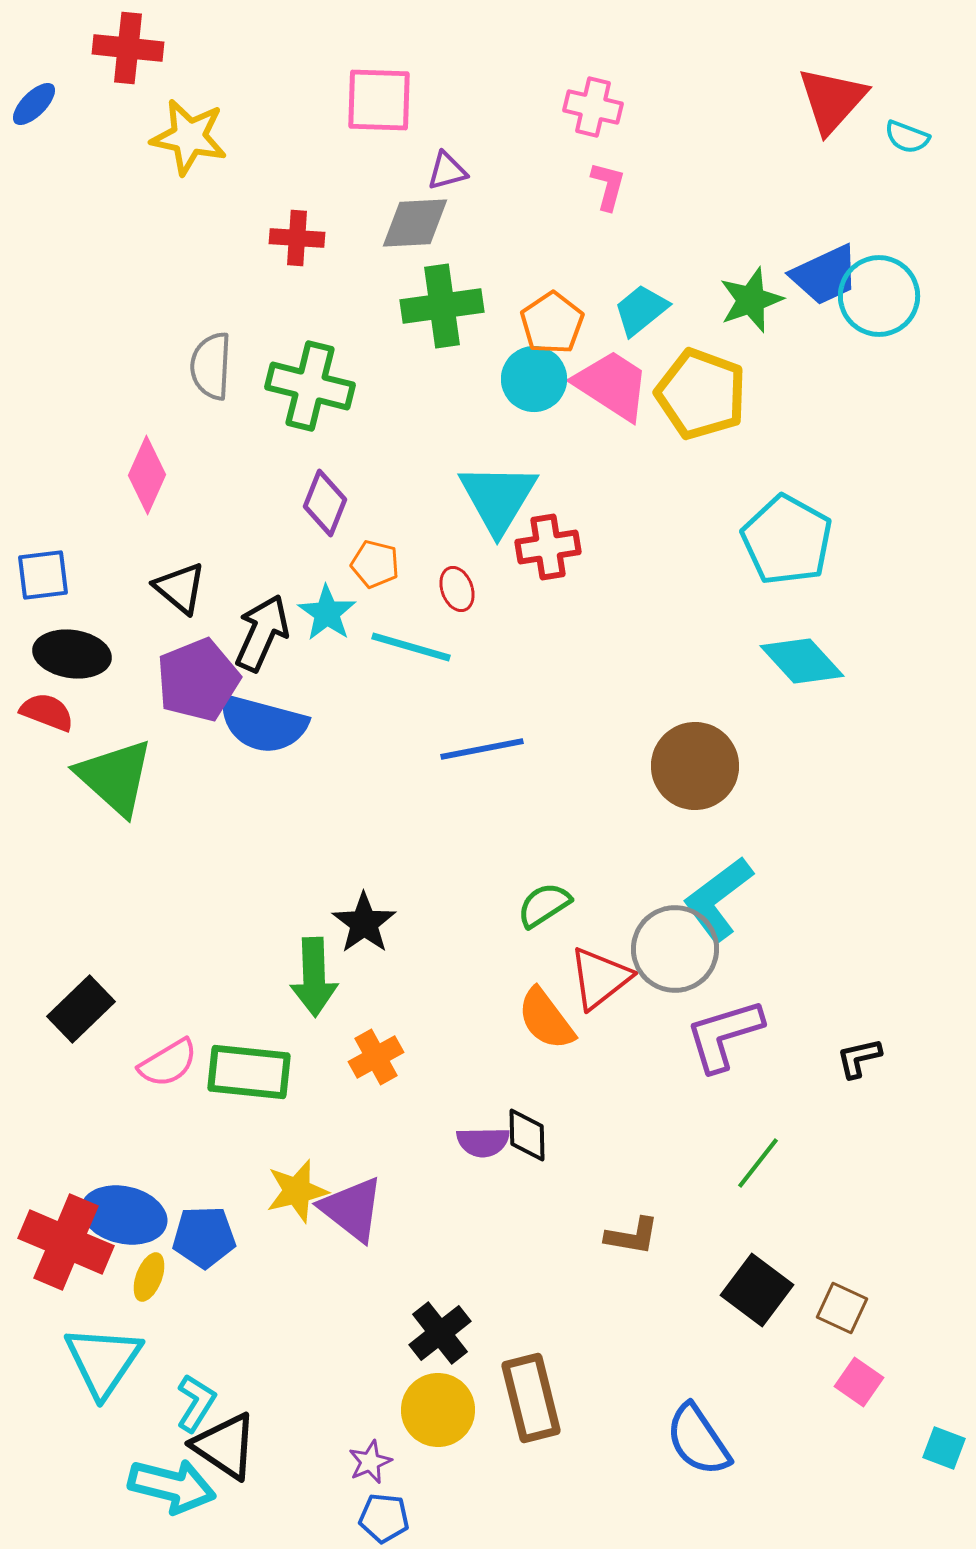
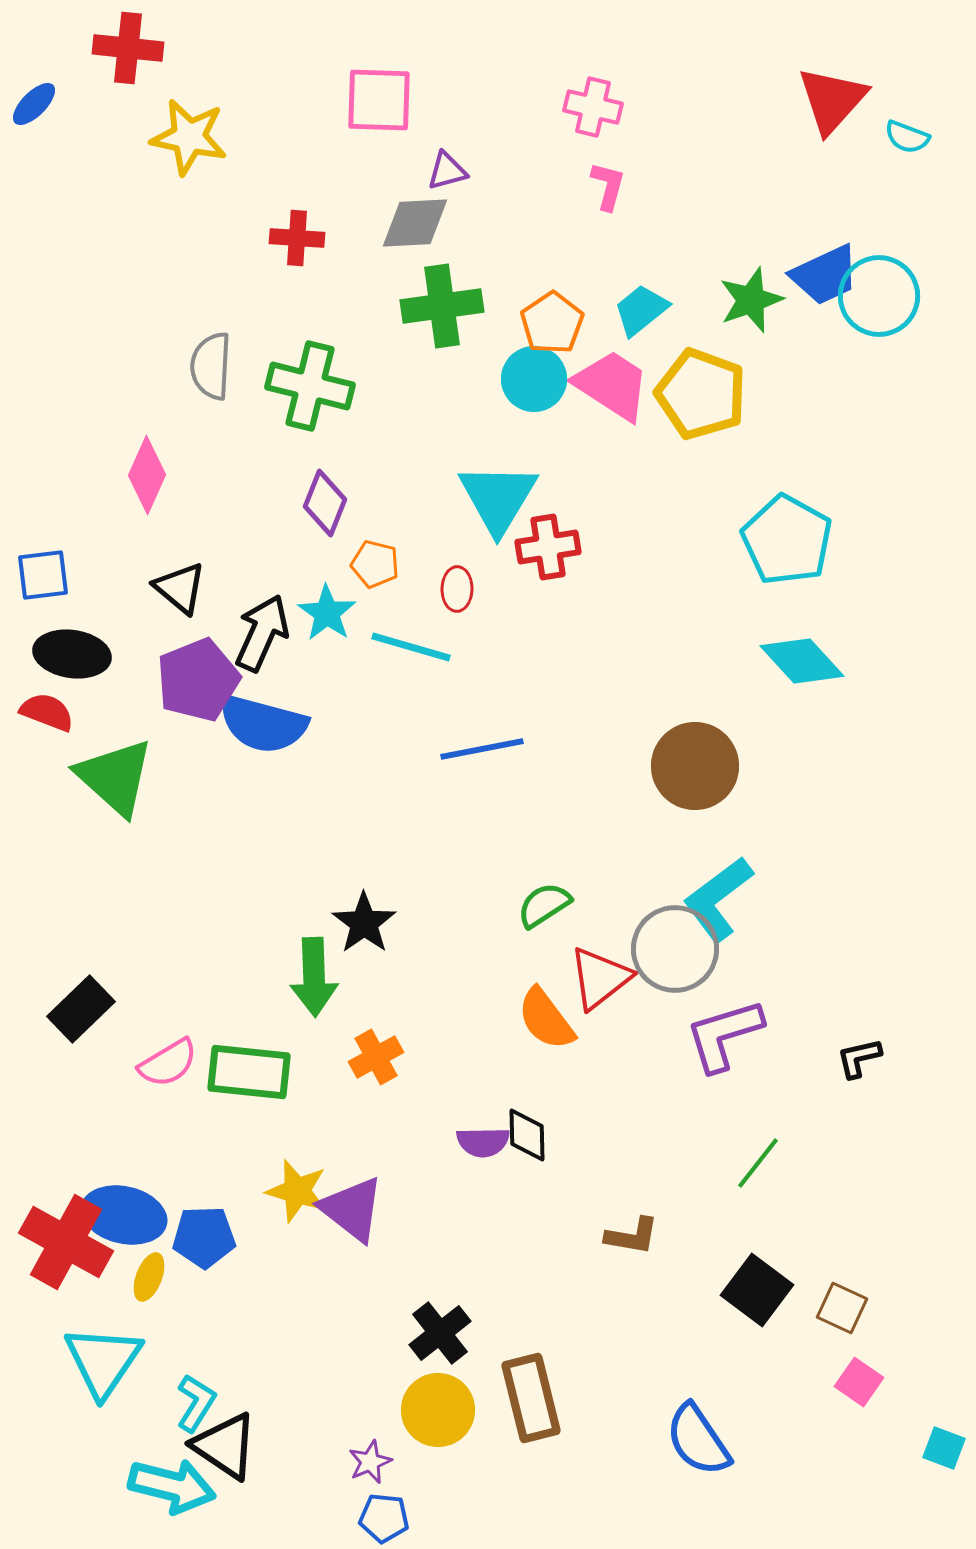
red ellipse at (457, 589): rotated 21 degrees clockwise
yellow star at (297, 1191): rotated 30 degrees clockwise
red cross at (66, 1242): rotated 6 degrees clockwise
